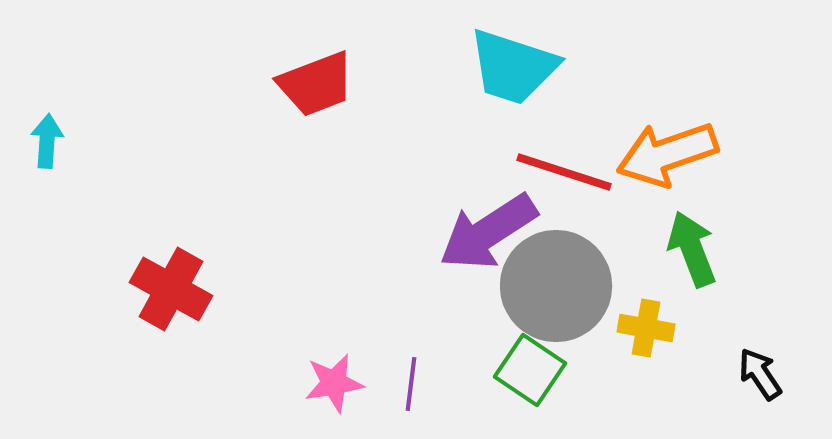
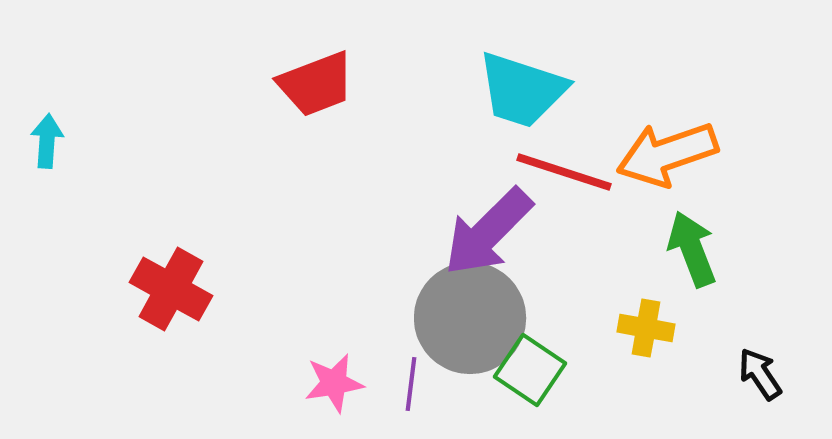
cyan trapezoid: moved 9 px right, 23 px down
purple arrow: rotated 12 degrees counterclockwise
gray circle: moved 86 px left, 32 px down
